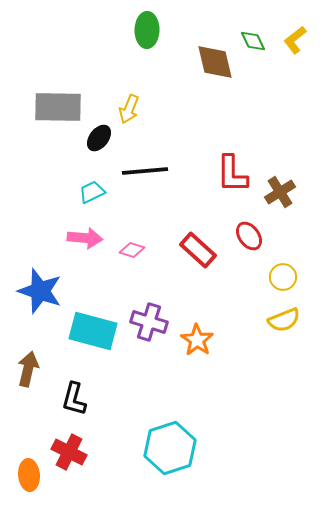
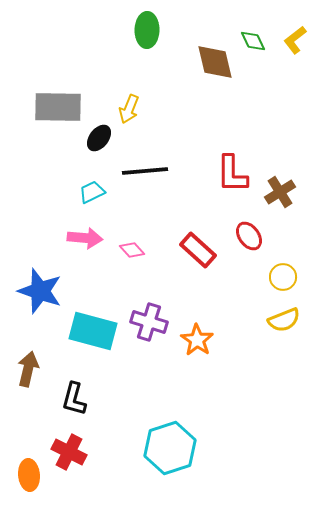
pink diamond: rotated 30 degrees clockwise
